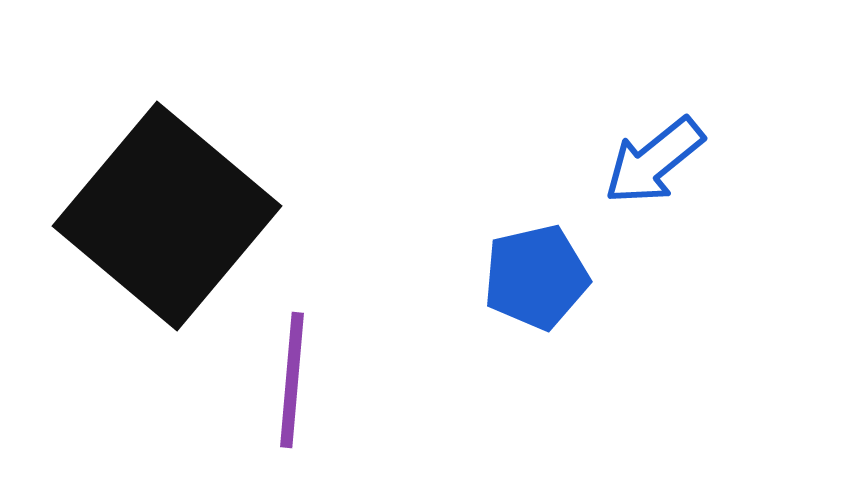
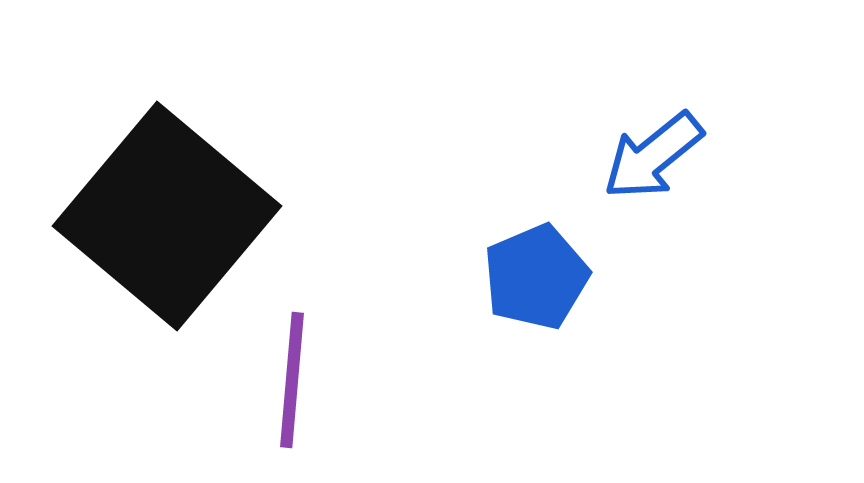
blue arrow: moved 1 px left, 5 px up
blue pentagon: rotated 10 degrees counterclockwise
